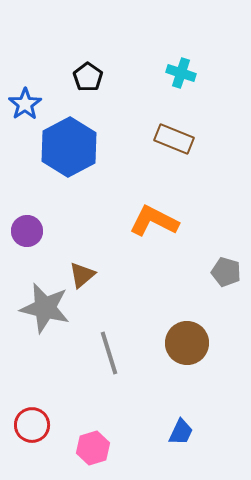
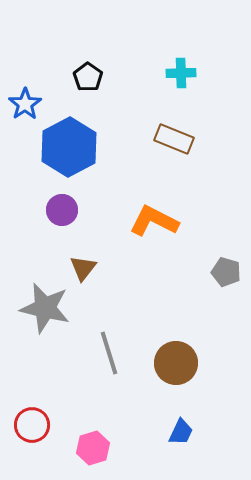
cyan cross: rotated 20 degrees counterclockwise
purple circle: moved 35 px right, 21 px up
brown triangle: moved 1 px right, 7 px up; rotated 12 degrees counterclockwise
brown circle: moved 11 px left, 20 px down
